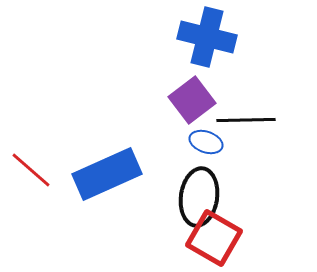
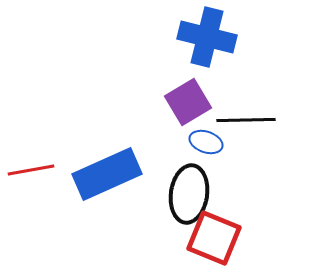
purple square: moved 4 px left, 2 px down; rotated 6 degrees clockwise
red line: rotated 51 degrees counterclockwise
black ellipse: moved 10 px left, 3 px up
red square: rotated 8 degrees counterclockwise
